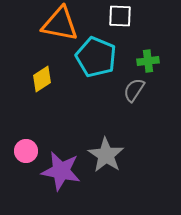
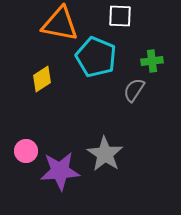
green cross: moved 4 px right
gray star: moved 1 px left, 1 px up
purple star: moved 1 px left; rotated 15 degrees counterclockwise
